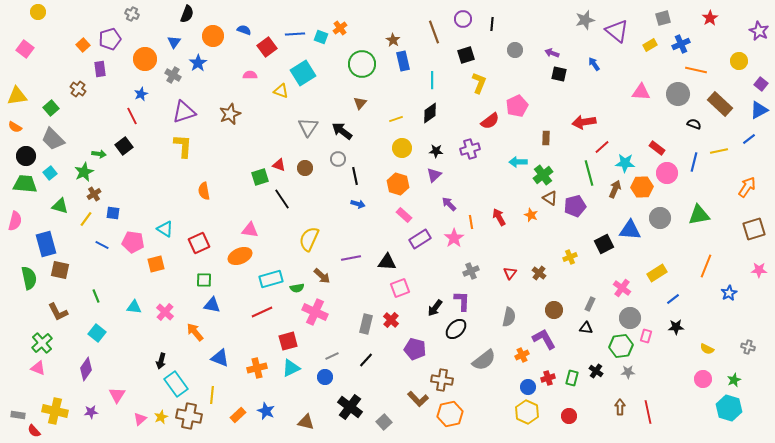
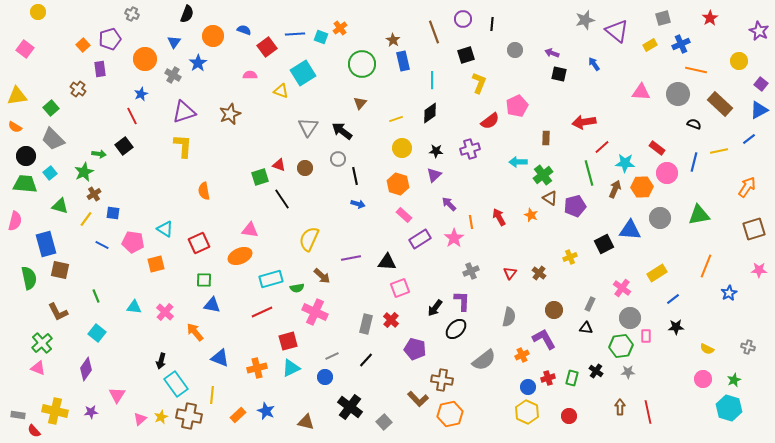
pink rectangle at (646, 336): rotated 16 degrees counterclockwise
